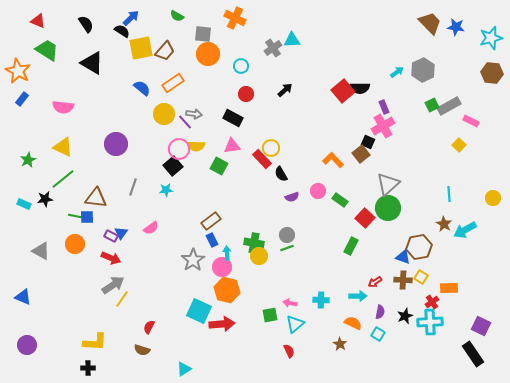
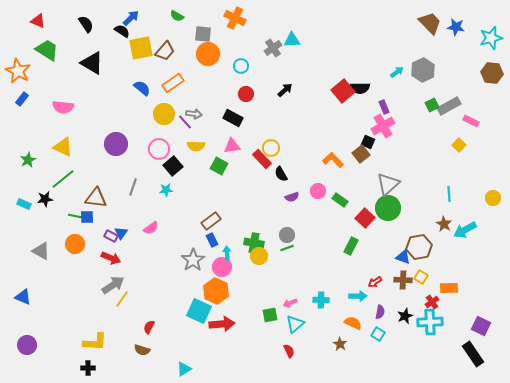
pink circle at (179, 149): moved 20 px left
orange hexagon at (227, 290): moved 11 px left, 1 px down; rotated 10 degrees clockwise
pink arrow at (290, 303): rotated 32 degrees counterclockwise
